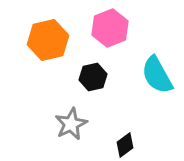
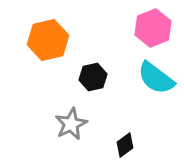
pink hexagon: moved 43 px right
cyan semicircle: moved 1 px left, 3 px down; rotated 24 degrees counterclockwise
